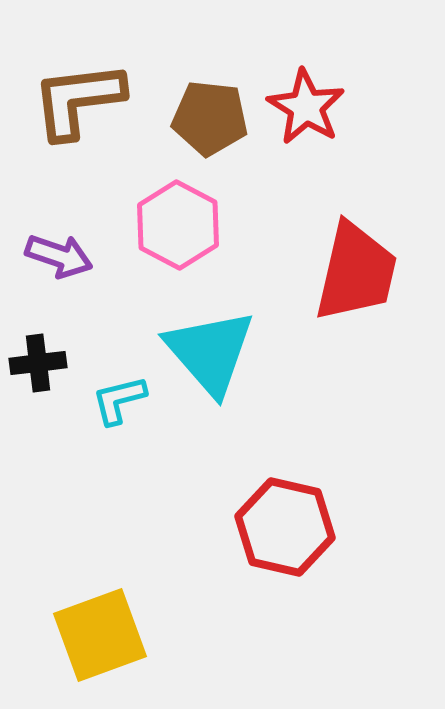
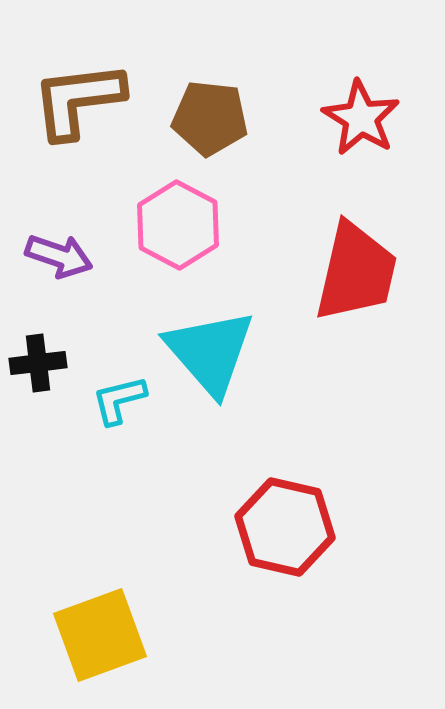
red star: moved 55 px right, 11 px down
